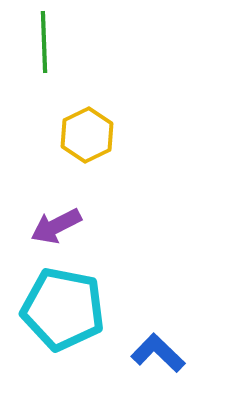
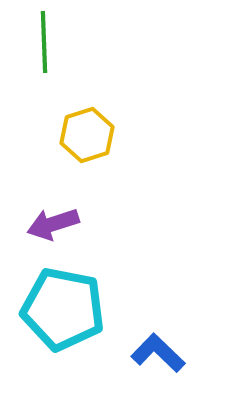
yellow hexagon: rotated 8 degrees clockwise
purple arrow: moved 3 px left, 2 px up; rotated 9 degrees clockwise
